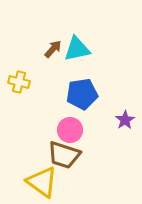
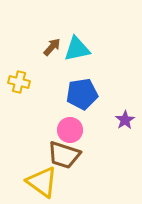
brown arrow: moved 1 px left, 2 px up
